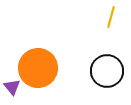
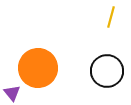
purple triangle: moved 6 px down
